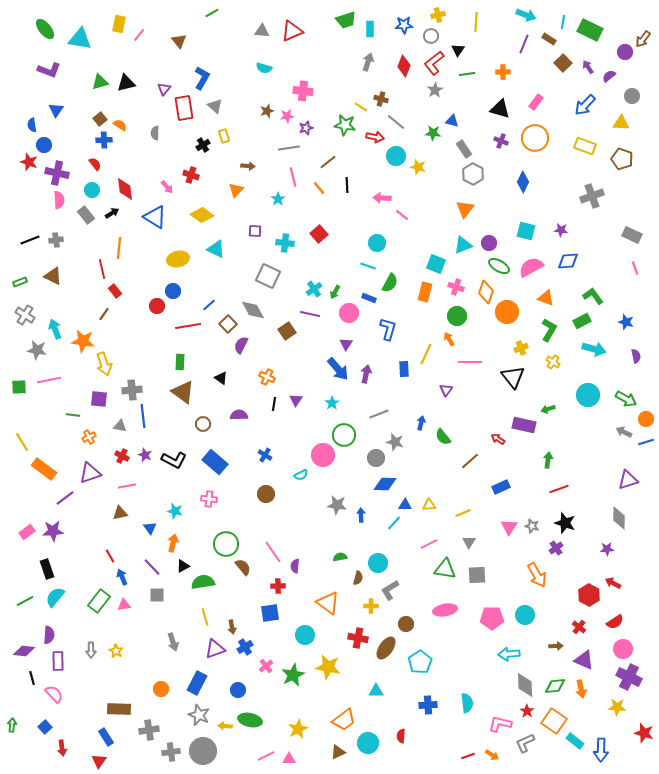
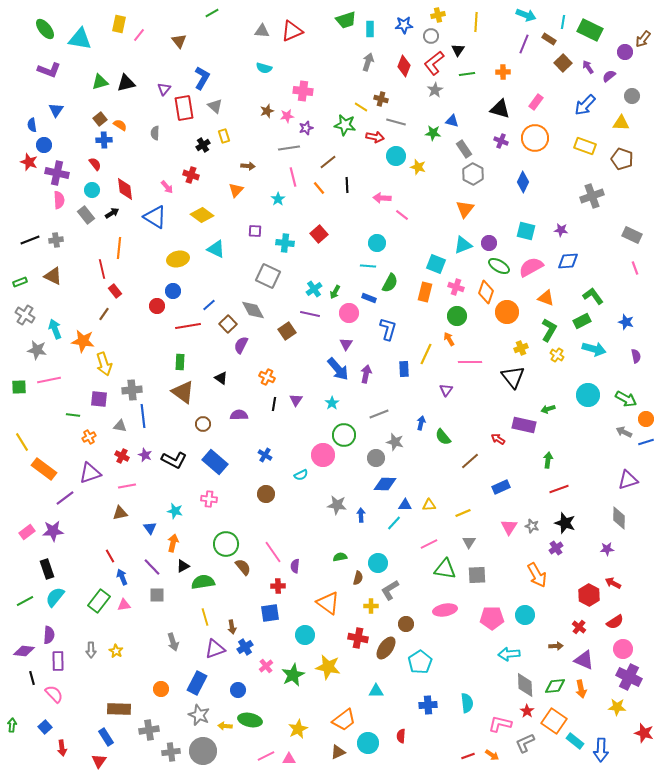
gray line at (396, 122): rotated 24 degrees counterclockwise
cyan line at (368, 266): rotated 14 degrees counterclockwise
yellow cross at (553, 362): moved 4 px right, 7 px up
